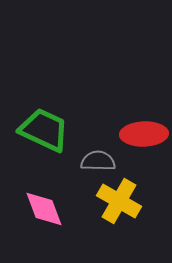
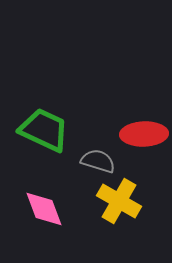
gray semicircle: rotated 16 degrees clockwise
